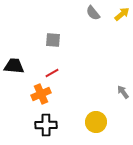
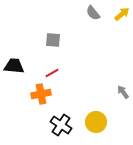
orange cross: rotated 12 degrees clockwise
black cross: moved 15 px right; rotated 35 degrees clockwise
